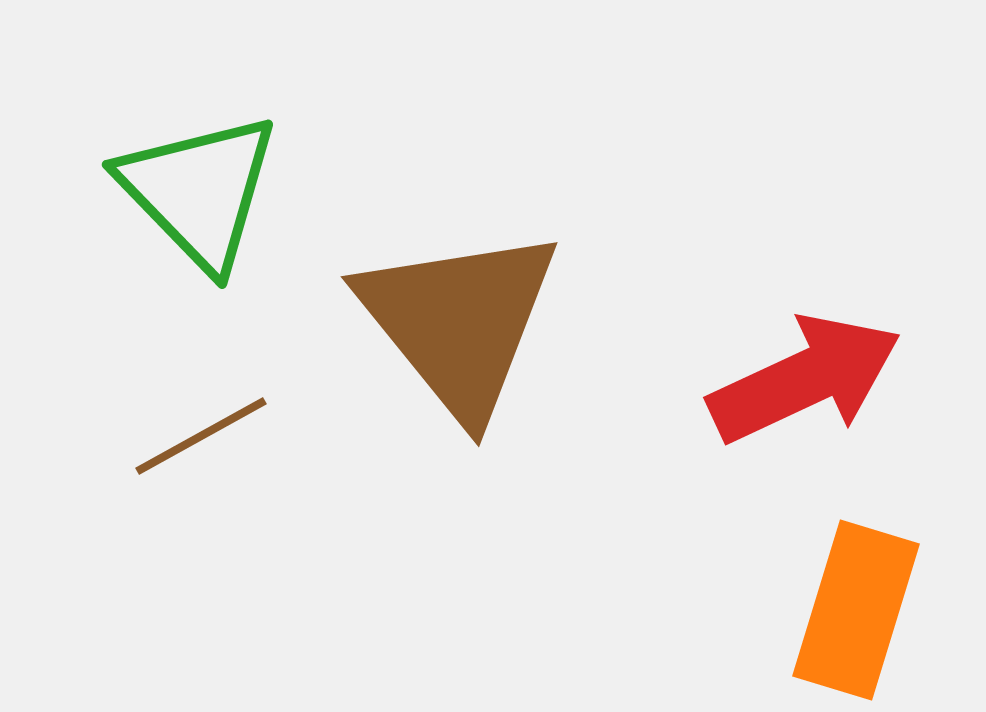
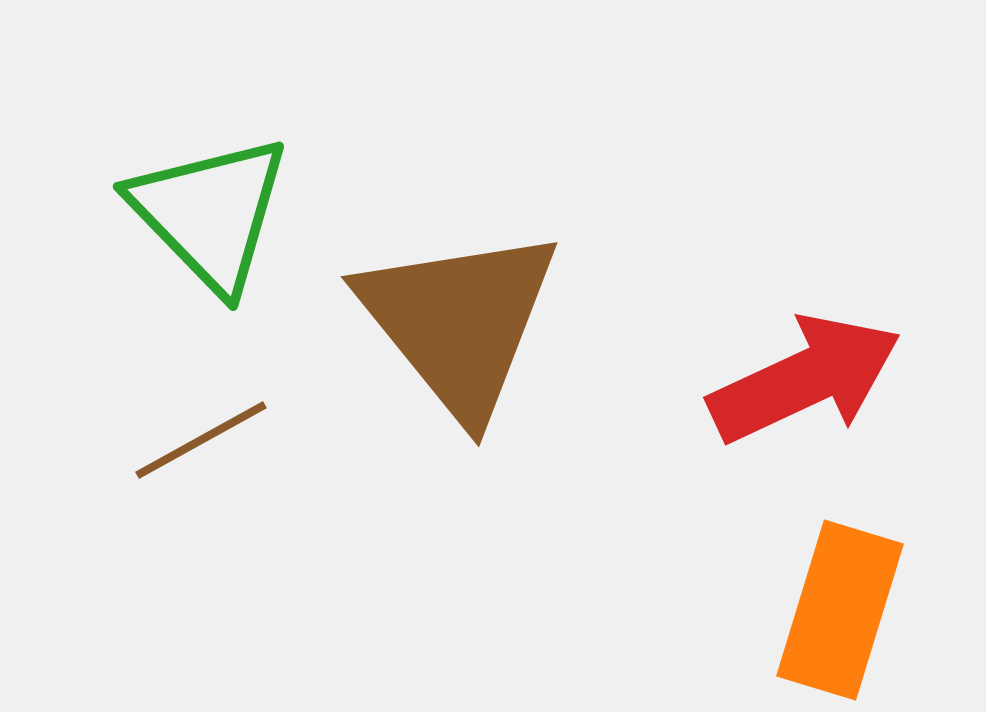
green triangle: moved 11 px right, 22 px down
brown line: moved 4 px down
orange rectangle: moved 16 px left
